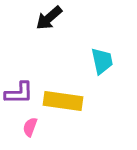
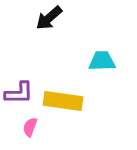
cyan trapezoid: rotated 80 degrees counterclockwise
